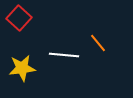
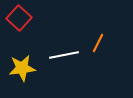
orange line: rotated 66 degrees clockwise
white line: rotated 16 degrees counterclockwise
